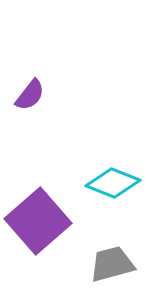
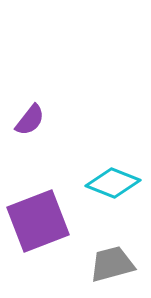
purple semicircle: moved 25 px down
purple square: rotated 20 degrees clockwise
